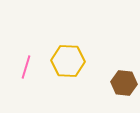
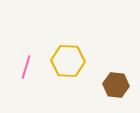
brown hexagon: moved 8 px left, 2 px down
